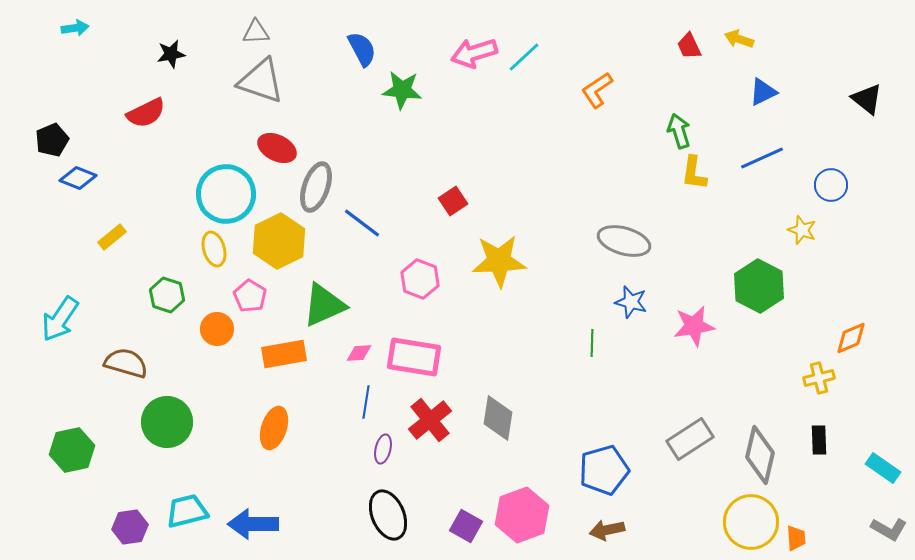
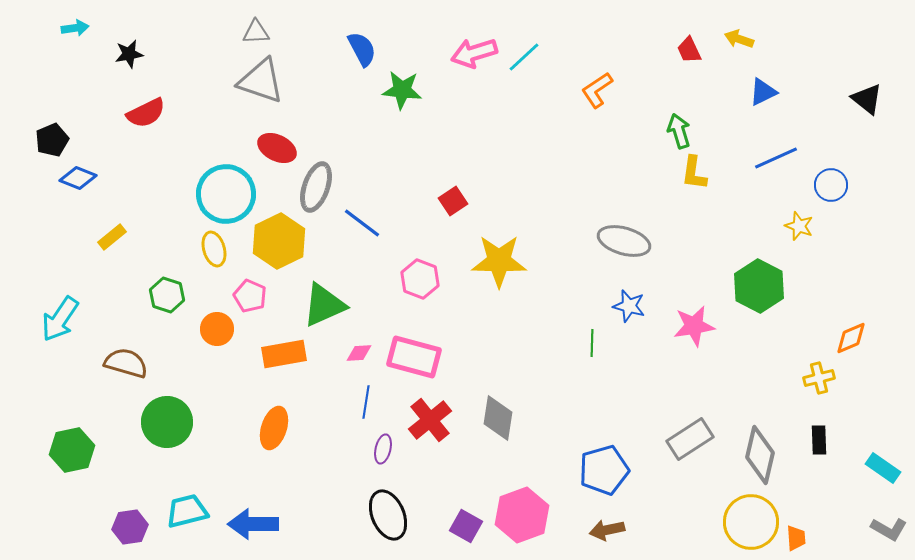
red trapezoid at (689, 46): moved 4 px down
black star at (171, 54): moved 42 px left
blue line at (762, 158): moved 14 px right
yellow star at (802, 230): moved 3 px left, 4 px up
yellow star at (499, 261): rotated 4 degrees clockwise
pink pentagon at (250, 296): rotated 8 degrees counterclockwise
blue star at (631, 302): moved 2 px left, 4 px down
pink rectangle at (414, 357): rotated 6 degrees clockwise
